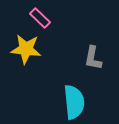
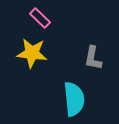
yellow star: moved 6 px right, 4 px down
cyan semicircle: moved 3 px up
